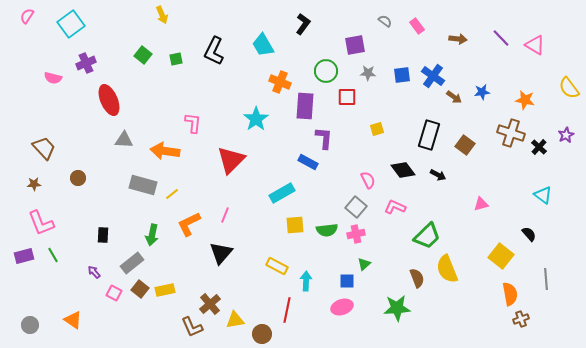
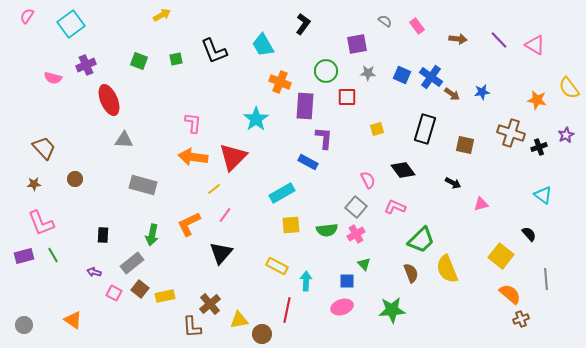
yellow arrow at (162, 15): rotated 96 degrees counterclockwise
purple line at (501, 38): moved 2 px left, 2 px down
purple square at (355, 45): moved 2 px right, 1 px up
black L-shape at (214, 51): rotated 48 degrees counterclockwise
green square at (143, 55): moved 4 px left, 6 px down; rotated 18 degrees counterclockwise
purple cross at (86, 63): moved 2 px down
blue square at (402, 75): rotated 30 degrees clockwise
blue cross at (433, 76): moved 2 px left, 1 px down
brown arrow at (454, 97): moved 2 px left, 3 px up
orange star at (525, 100): moved 12 px right
black rectangle at (429, 135): moved 4 px left, 6 px up
brown square at (465, 145): rotated 24 degrees counterclockwise
black cross at (539, 147): rotated 28 degrees clockwise
orange arrow at (165, 151): moved 28 px right, 6 px down
red triangle at (231, 160): moved 2 px right, 3 px up
black arrow at (438, 175): moved 15 px right, 8 px down
brown circle at (78, 178): moved 3 px left, 1 px down
yellow line at (172, 194): moved 42 px right, 5 px up
pink line at (225, 215): rotated 14 degrees clockwise
yellow square at (295, 225): moved 4 px left
pink cross at (356, 234): rotated 18 degrees counterclockwise
green trapezoid at (427, 236): moved 6 px left, 4 px down
green triangle at (364, 264): rotated 32 degrees counterclockwise
purple arrow at (94, 272): rotated 32 degrees counterclockwise
brown semicircle at (417, 278): moved 6 px left, 5 px up
yellow rectangle at (165, 290): moved 6 px down
orange semicircle at (510, 294): rotated 40 degrees counterclockwise
green star at (397, 308): moved 5 px left, 2 px down
yellow triangle at (235, 320): moved 4 px right
gray circle at (30, 325): moved 6 px left
brown L-shape at (192, 327): rotated 20 degrees clockwise
